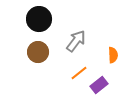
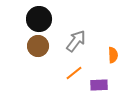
brown circle: moved 6 px up
orange line: moved 5 px left
purple rectangle: rotated 36 degrees clockwise
